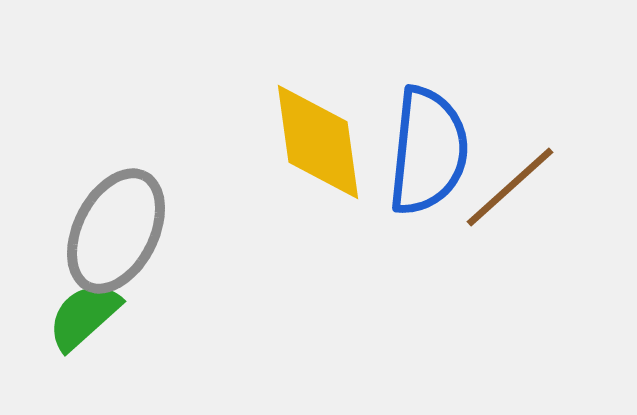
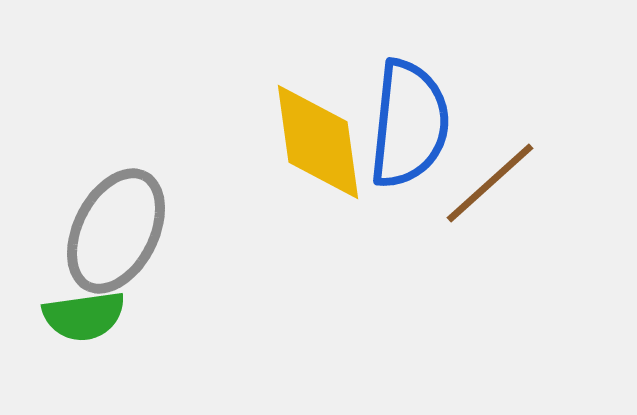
blue semicircle: moved 19 px left, 27 px up
brown line: moved 20 px left, 4 px up
green semicircle: rotated 146 degrees counterclockwise
